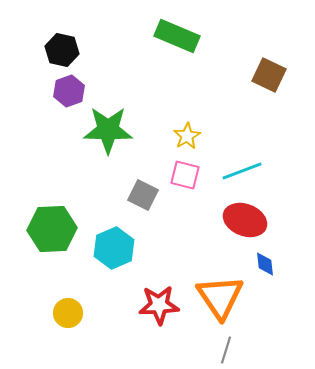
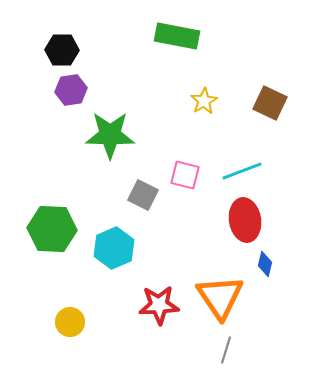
green rectangle: rotated 12 degrees counterclockwise
black hexagon: rotated 12 degrees counterclockwise
brown square: moved 1 px right, 28 px down
purple hexagon: moved 2 px right, 1 px up; rotated 12 degrees clockwise
green star: moved 2 px right, 5 px down
yellow star: moved 17 px right, 35 px up
red ellipse: rotated 60 degrees clockwise
green hexagon: rotated 6 degrees clockwise
blue diamond: rotated 20 degrees clockwise
yellow circle: moved 2 px right, 9 px down
